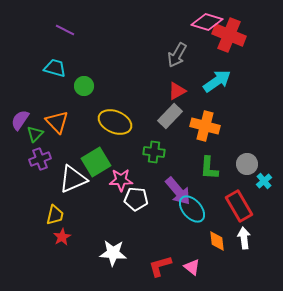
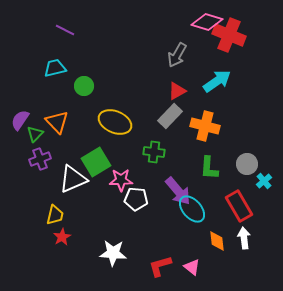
cyan trapezoid: rotated 30 degrees counterclockwise
